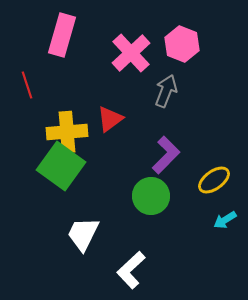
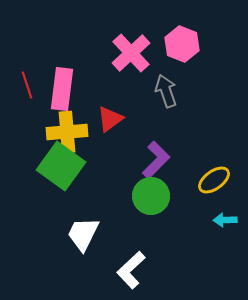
pink rectangle: moved 54 px down; rotated 9 degrees counterclockwise
gray arrow: rotated 40 degrees counterclockwise
purple L-shape: moved 10 px left, 5 px down
cyan arrow: rotated 30 degrees clockwise
